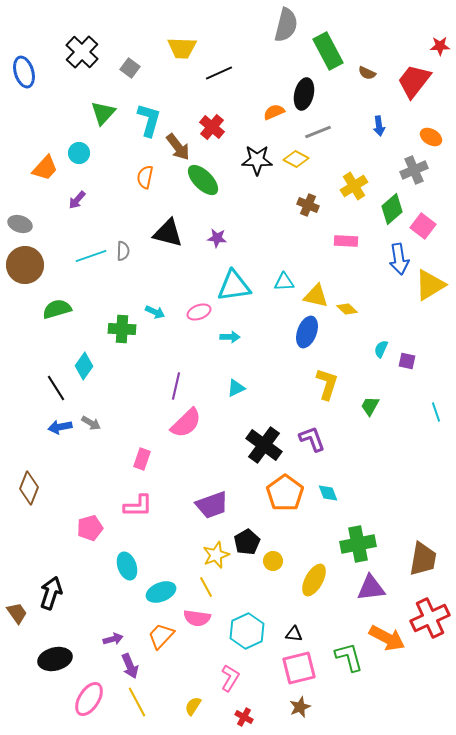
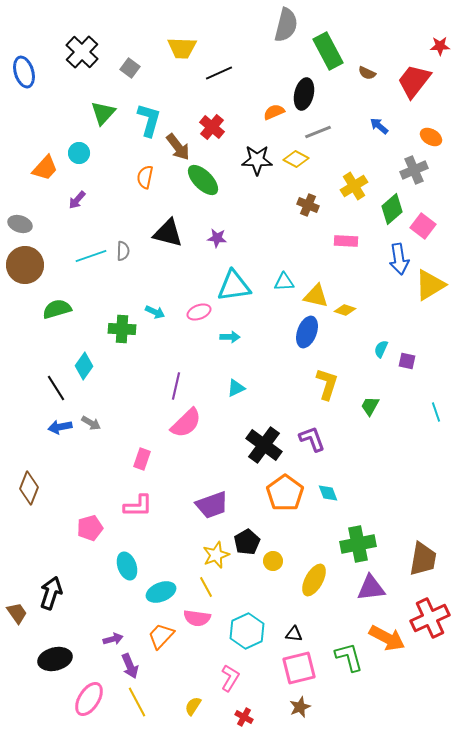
blue arrow at (379, 126): rotated 138 degrees clockwise
yellow diamond at (347, 309): moved 2 px left, 1 px down; rotated 25 degrees counterclockwise
